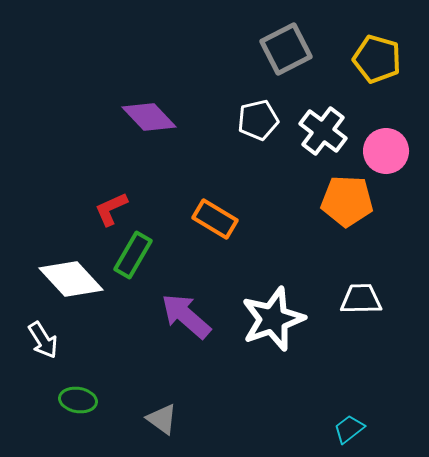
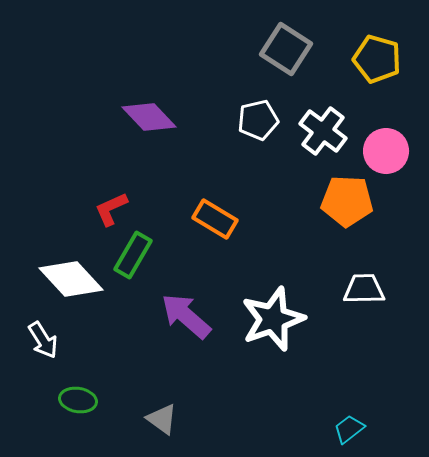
gray square: rotated 30 degrees counterclockwise
white trapezoid: moved 3 px right, 10 px up
